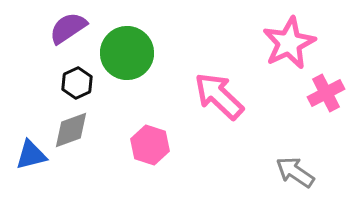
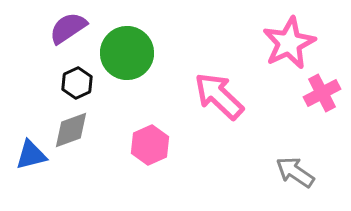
pink cross: moved 4 px left
pink hexagon: rotated 18 degrees clockwise
